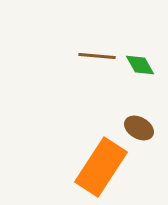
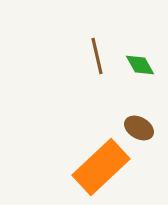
brown line: rotated 72 degrees clockwise
orange rectangle: rotated 14 degrees clockwise
